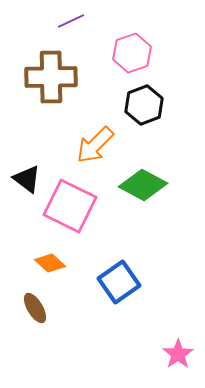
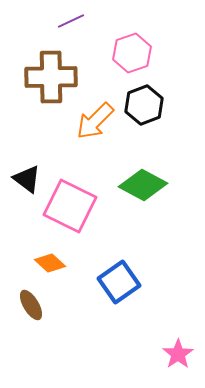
orange arrow: moved 24 px up
brown ellipse: moved 4 px left, 3 px up
